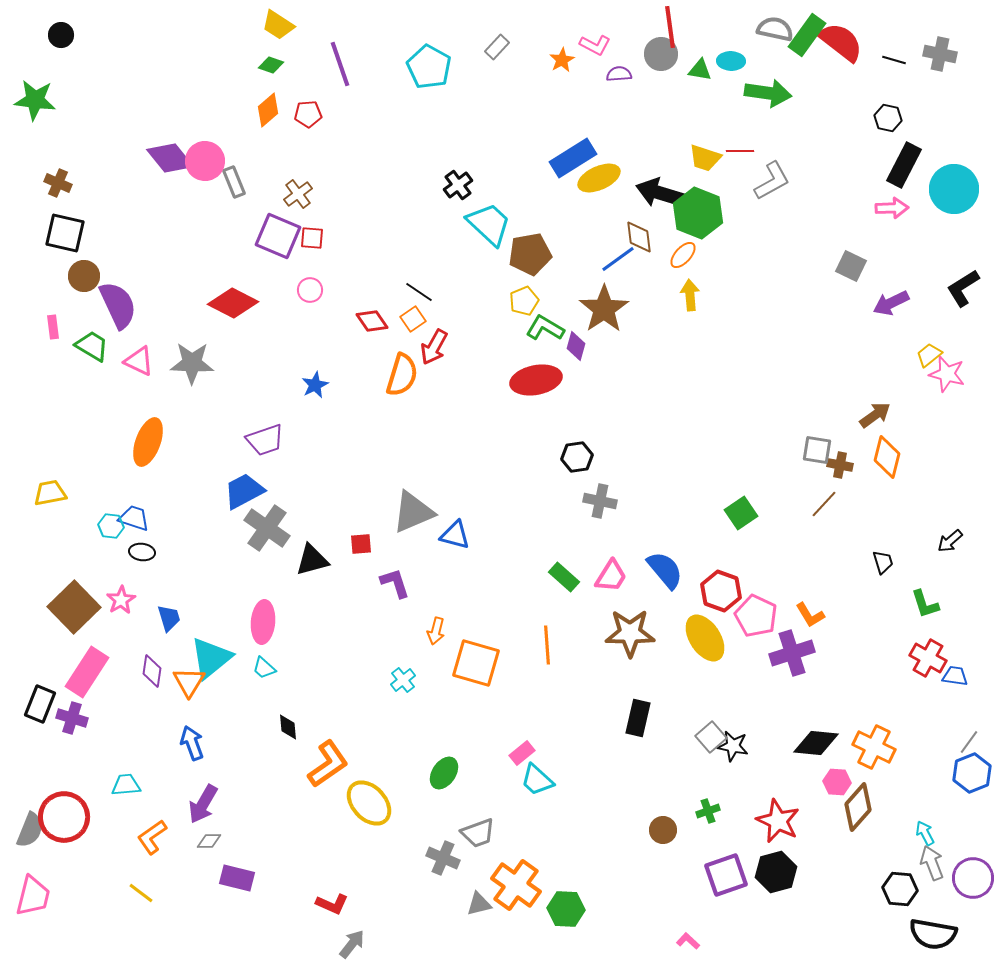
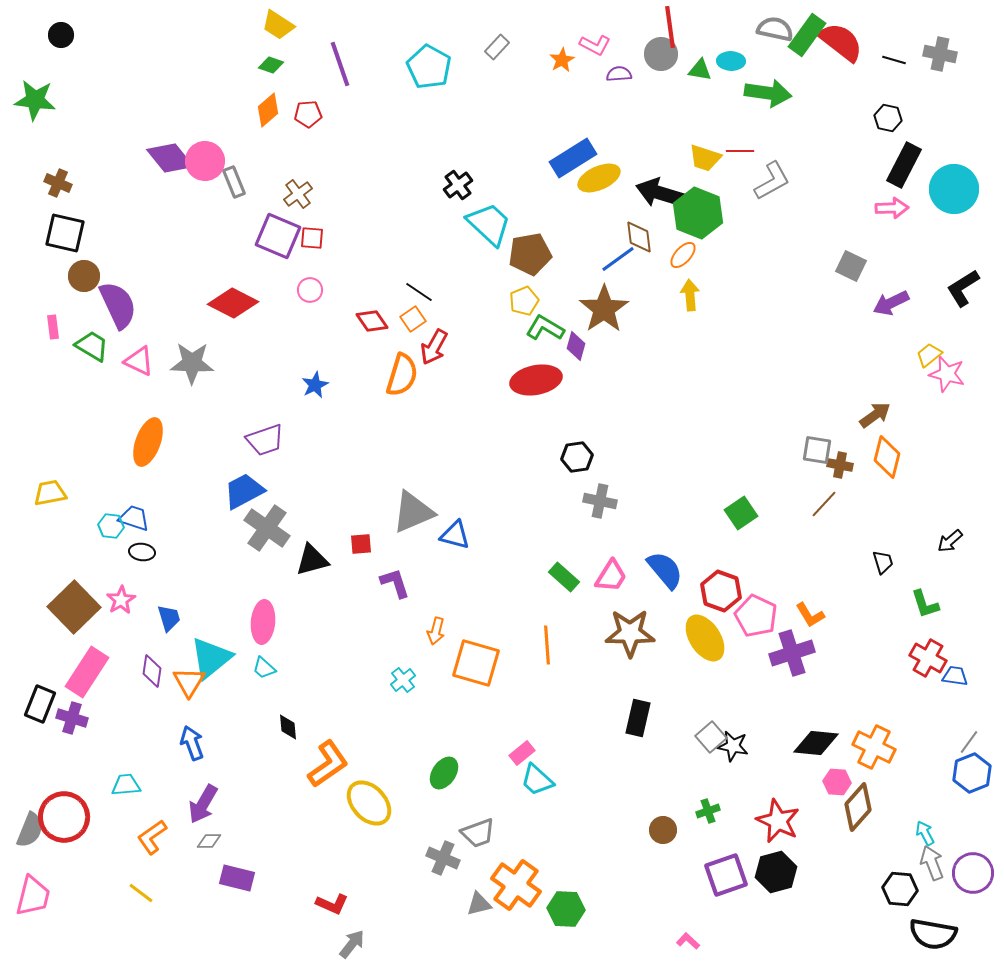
purple circle at (973, 878): moved 5 px up
